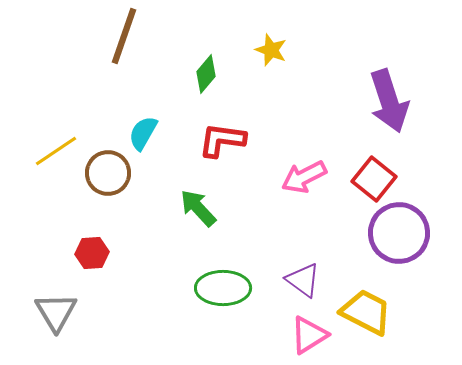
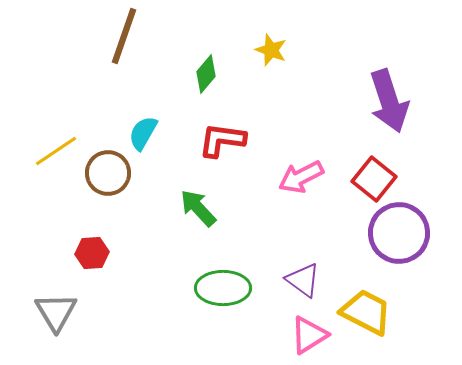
pink arrow: moved 3 px left
